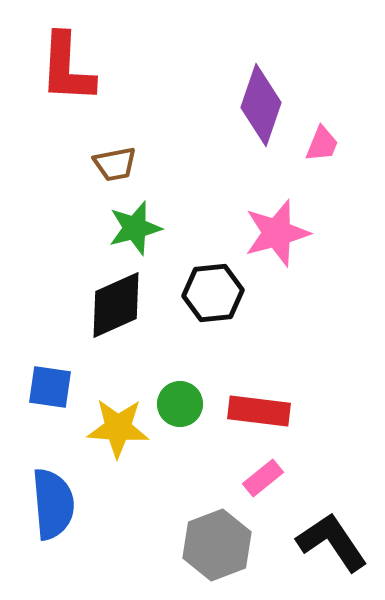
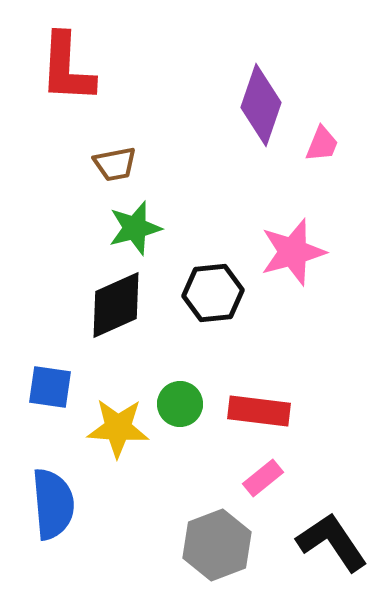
pink star: moved 16 px right, 19 px down
